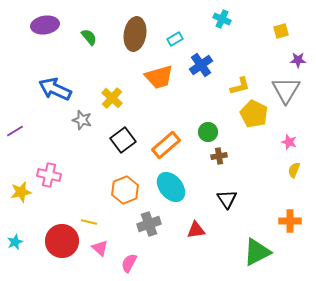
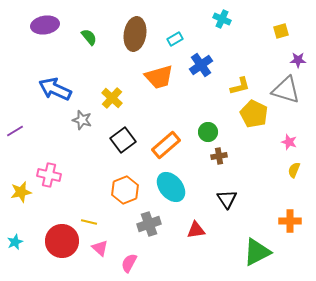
gray triangle: rotated 44 degrees counterclockwise
